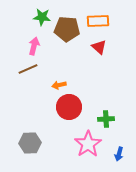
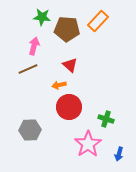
orange rectangle: rotated 45 degrees counterclockwise
red triangle: moved 29 px left, 18 px down
green cross: rotated 21 degrees clockwise
gray hexagon: moved 13 px up
